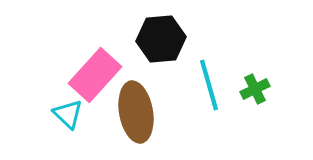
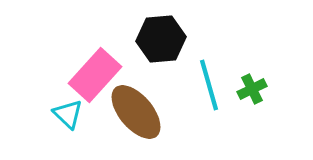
green cross: moved 3 px left
brown ellipse: rotated 30 degrees counterclockwise
